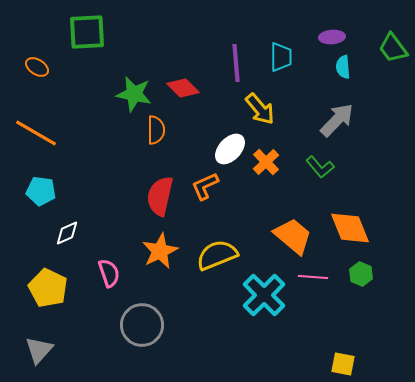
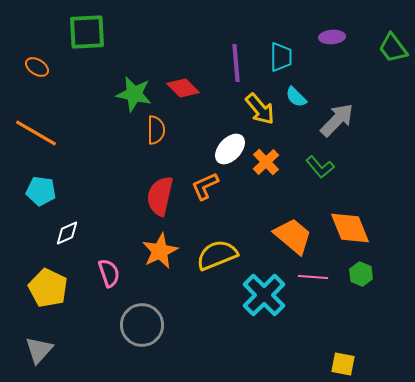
cyan semicircle: moved 47 px left, 30 px down; rotated 40 degrees counterclockwise
